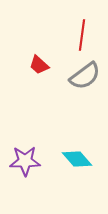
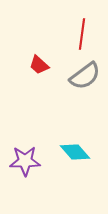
red line: moved 1 px up
cyan diamond: moved 2 px left, 7 px up
